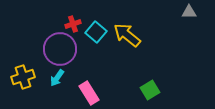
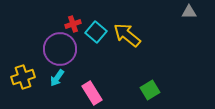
pink rectangle: moved 3 px right
